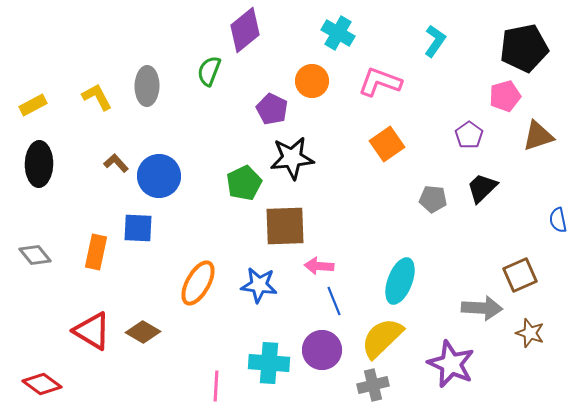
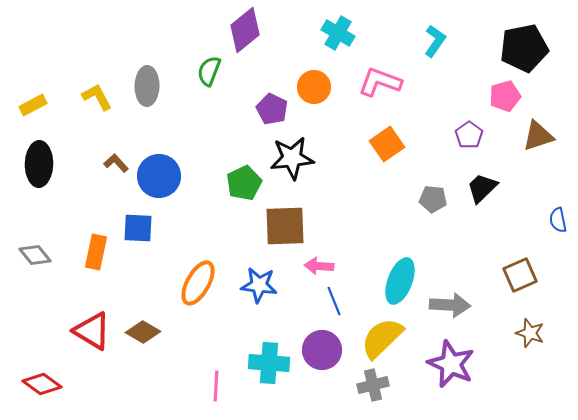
orange circle at (312, 81): moved 2 px right, 6 px down
gray arrow at (482, 308): moved 32 px left, 3 px up
